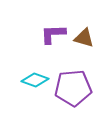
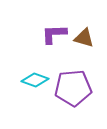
purple L-shape: moved 1 px right
